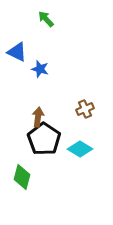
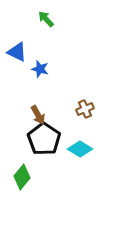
brown arrow: moved 2 px up; rotated 144 degrees clockwise
green diamond: rotated 25 degrees clockwise
